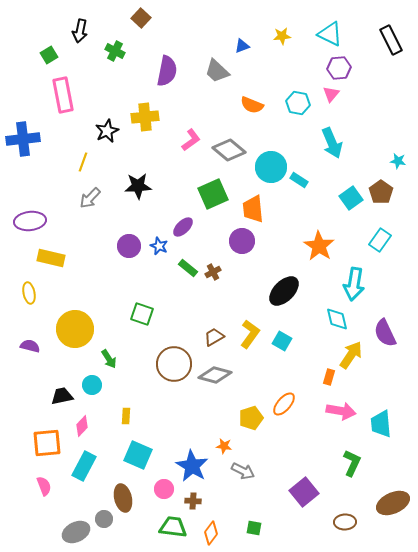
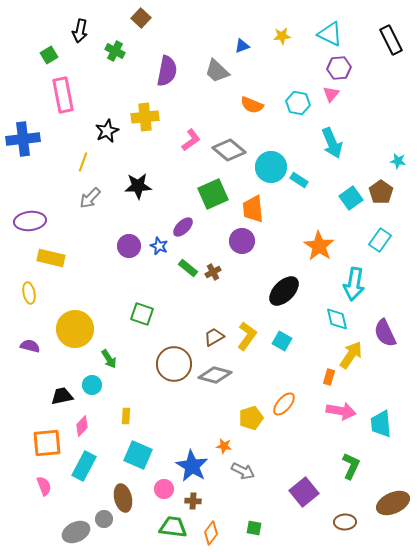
yellow L-shape at (250, 334): moved 3 px left, 2 px down
green L-shape at (352, 463): moved 1 px left, 3 px down
